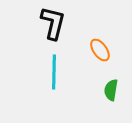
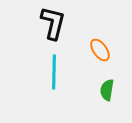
green semicircle: moved 4 px left
